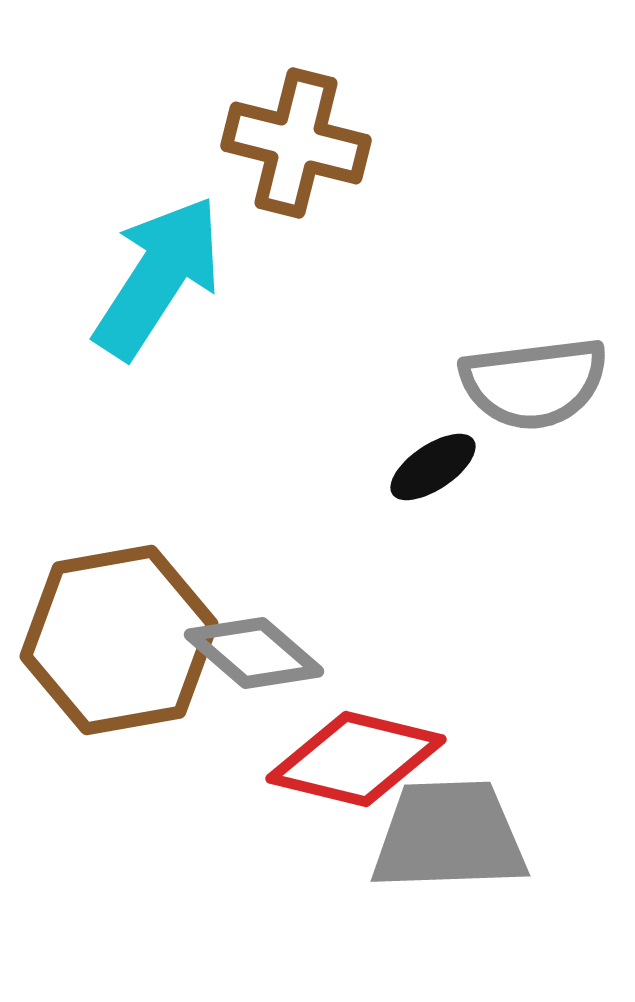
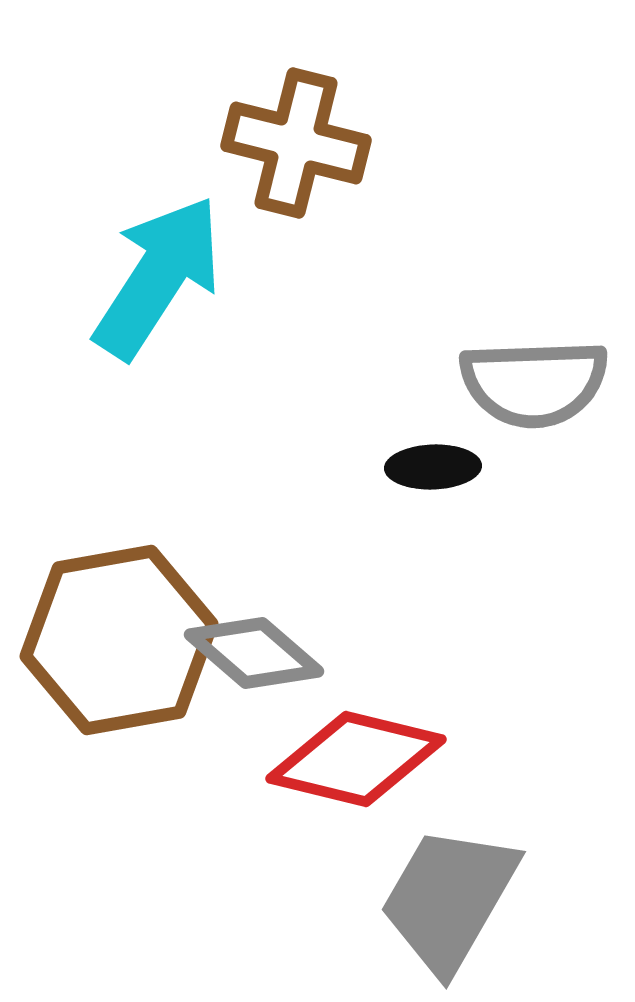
gray semicircle: rotated 5 degrees clockwise
black ellipse: rotated 32 degrees clockwise
gray trapezoid: moved 63 px down; rotated 58 degrees counterclockwise
